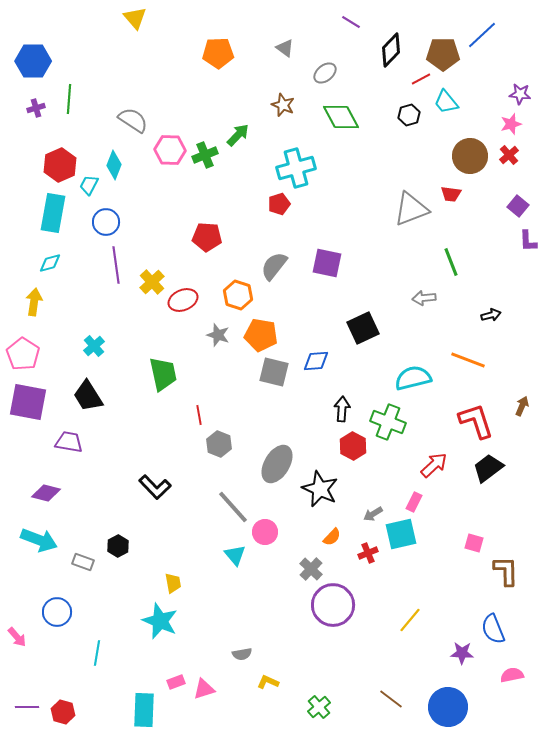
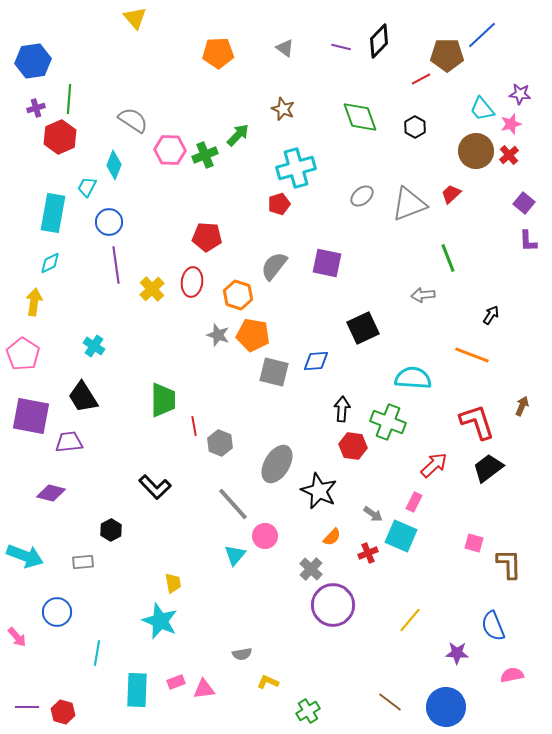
purple line at (351, 22): moved 10 px left, 25 px down; rotated 18 degrees counterclockwise
black diamond at (391, 50): moved 12 px left, 9 px up
brown pentagon at (443, 54): moved 4 px right, 1 px down
blue hexagon at (33, 61): rotated 8 degrees counterclockwise
gray ellipse at (325, 73): moved 37 px right, 123 px down
cyan trapezoid at (446, 102): moved 36 px right, 7 px down
brown star at (283, 105): moved 4 px down
black hexagon at (409, 115): moved 6 px right, 12 px down; rotated 15 degrees counterclockwise
green diamond at (341, 117): moved 19 px right; rotated 9 degrees clockwise
brown circle at (470, 156): moved 6 px right, 5 px up
red hexagon at (60, 165): moved 28 px up
cyan trapezoid at (89, 185): moved 2 px left, 2 px down
red trapezoid at (451, 194): rotated 130 degrees clockwise
purple square at (518, 206): moved 6 px right, 3 px up
gray triangle at (411, 209): moved 2 px left, 5 px up
blue circle at (106, 222): moved 3 px right
green line at (451, 262): moved 3 px left, 4 px up
cyan diamond at (50, 263): rotated 10 degrees counterclockwise
yellow cross at (152, 282): moved 7 px down
gray arrow at (424, 298): moved 1 px left, 3 px up
red ellipse at (183, 300): moved 9 px right, 18 px up; rotated 60 degrees counterclockwise
black arrow at (491, 315): rotated 42 degrees counterclockwise
orange pentagon at (261, 335): moved 8 px left
cyan cross at (94, 346): rotated 15 degrees counterclockwise
orange line at (468, 360): moved 4 px right, 5 px up
green trapezoid at (163, 374): moved 26 px down; rotated 12 degrees clockwise
cyan semicircle at (413, 378): rotated 18 degrees clockwise
black trapezoid at (88, 396): moved 5 px left, 1 px down
purple square at (28, 402): moved 3 px right, 14 px down
red line at (199, 415): moved 5 px left, 11 px down
red L-shape at (476, 421): moved 1 px right, 1 px down
purple trapezoid at (69, 442): rotated 16 degrees counterclockwise
gray hexagon at (219, 444): moved 1 px right, 1 px up
red hexagon at (353, 446): rotated 20 degrees counterclockwise
black star at (320, 489): moved 1 px left, 2 px down
purple diamond at (46, 493): moved 5 px right
gray line at (233, 507): moved 3 px up
gray arrow at (373, 514): rotated 114 degrees counterclockwise
pink circle at (265, 532): moved 4 px down
cyan square at (401, 534): moved 2 px down; rotated 36 degrees clockwise
cyan arrow at (39, 540): moved 14 px left, 16 px down
black hexagon at (118, 546): moved 7 px left, 16 px up
cyan triangle at (235, 555): rotated 20 degrees clockwise
gray rectangle at (83, 562): rotated 25 degrees counterclockwise
brown L-shape at (506, 571): moved 3 px right, 7 px up
blue semicircle at (493, 629): moved 3 px up
purple star at (462, 653): moved 5 px left
pink triangle at (204, 689): rotated 10 degrees clockwise
brown line at (391, 699): moved 1 px left, 3 px down
green cross at (319, 707): moved 11 px left, 4 px down; rotated 10 degrees clockwise
blue circle at (448, 707): moved 2 px left
cyan rectangle at (144, 710): moved 7 px left, 20 px up
